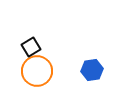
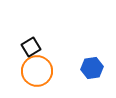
blue hexagon: moved 2 px up
